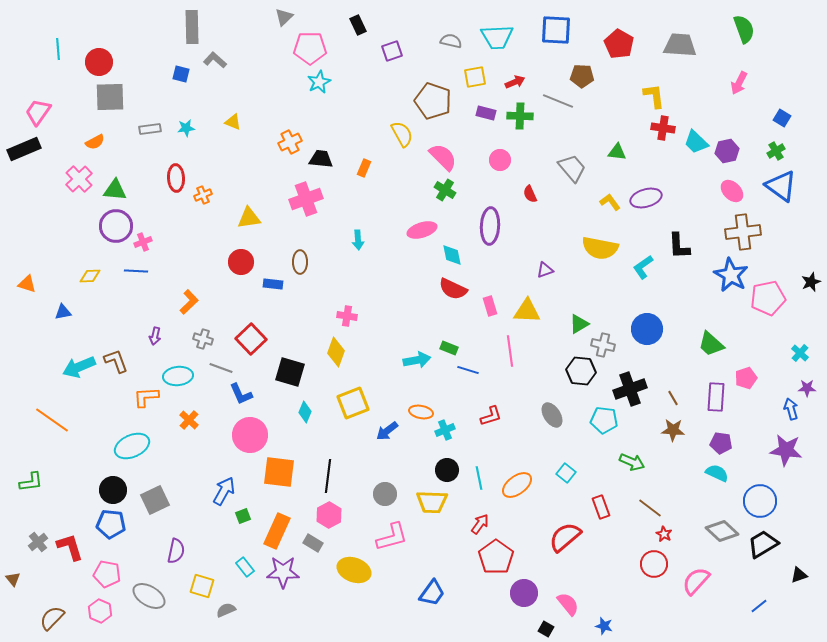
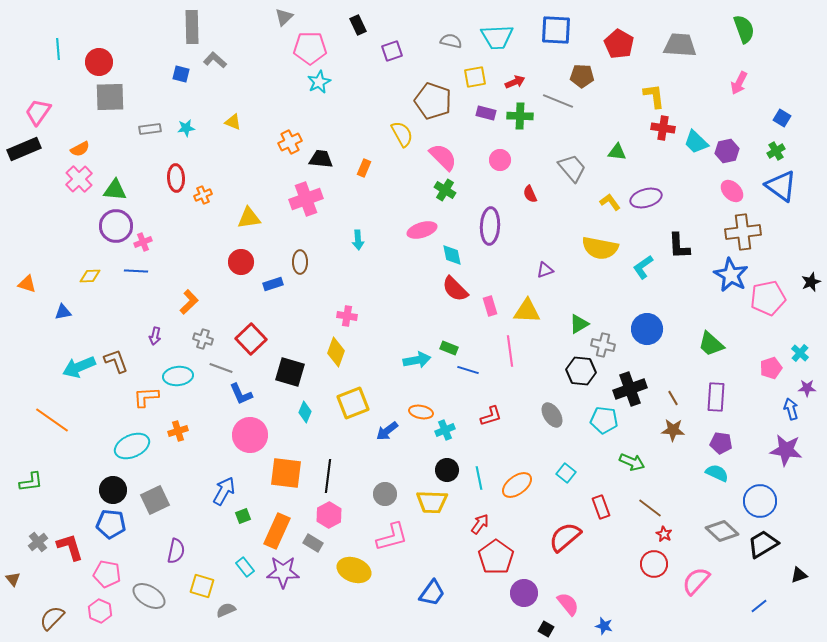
orange semicircle at (95, 142): moved 15 px left, 7 px down
blue rectangle at (273, 284): rotated 24 degrees counterclockwise
red semicircle at (453, 289): moved 2 px right; rotated 20 degrees clockwise
pink pentagon at (746, 378): moved 25 px right, 10 px up
orange cross at (189, 420): moved 11 px left, 11 px down; rotated 30 degrees clockwise
orange square at (279, 472): moved 7 px right, 1 px down
